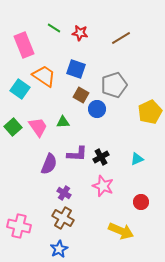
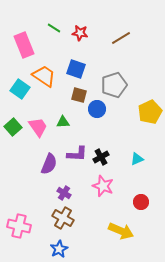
brown square: moved 2 px left; rotated 14 degrees counterclockwise
